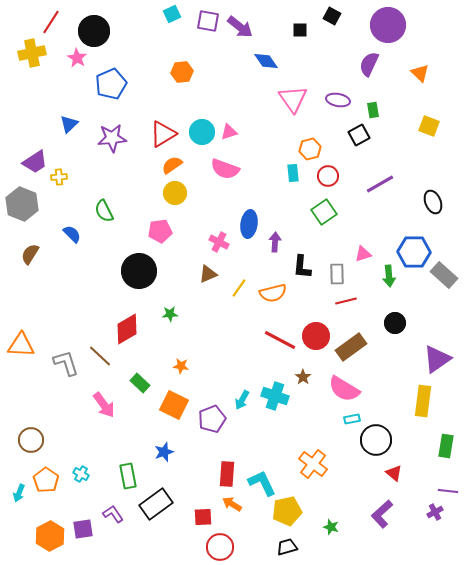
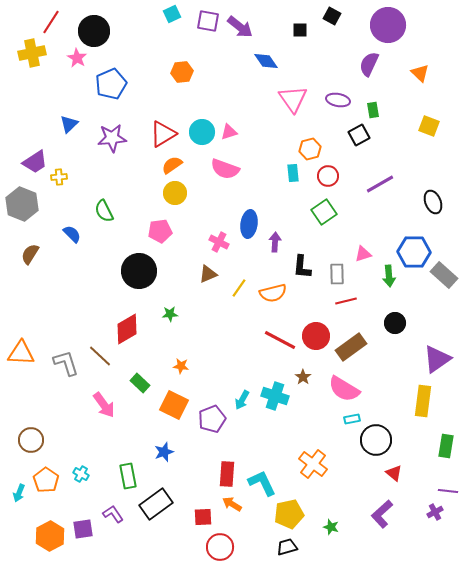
orange triangle at (21, 345): moved 8 px down
yellow pentagon at (287, 511): moved 2 px right, 3 px down
